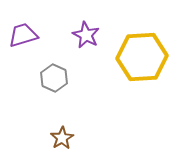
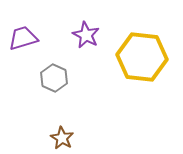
purple trapezoid: moved 3 px down
yellow hexagon: rotated 9 degrees clockwise
brown star: rotated 10 degrees counterclockwise
